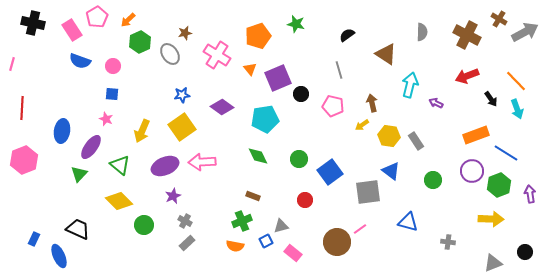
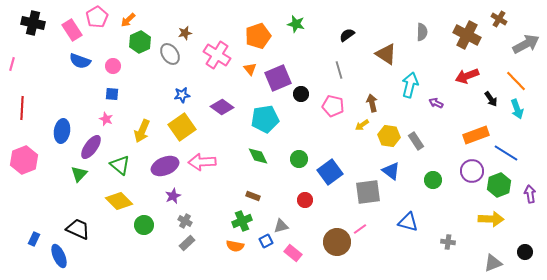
gray arrow at (525, 32): moved 1 px right, 12 px down
